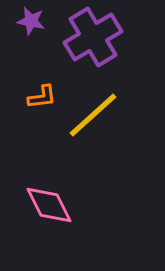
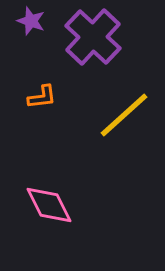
purple star: rotated 8 degrees clockwise
purple cross: rotated 16 degrees counterclockwise
yellow line: moved 31 px right
